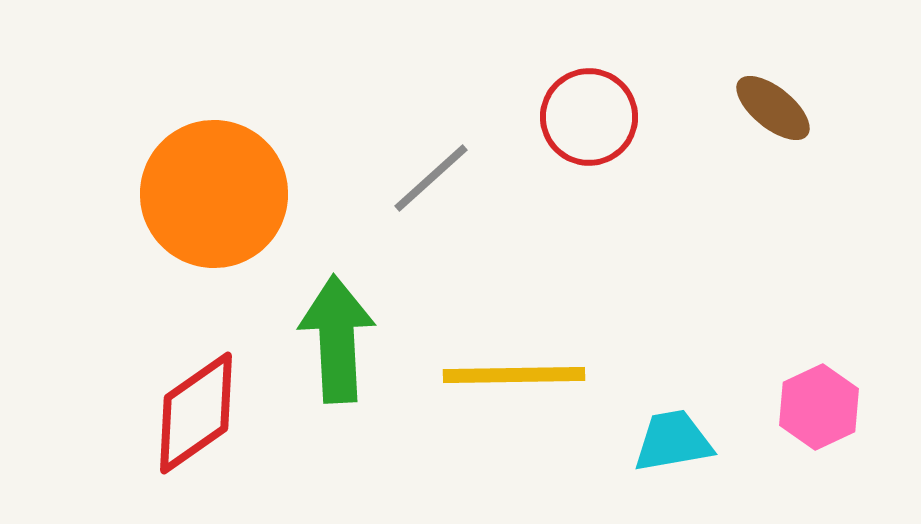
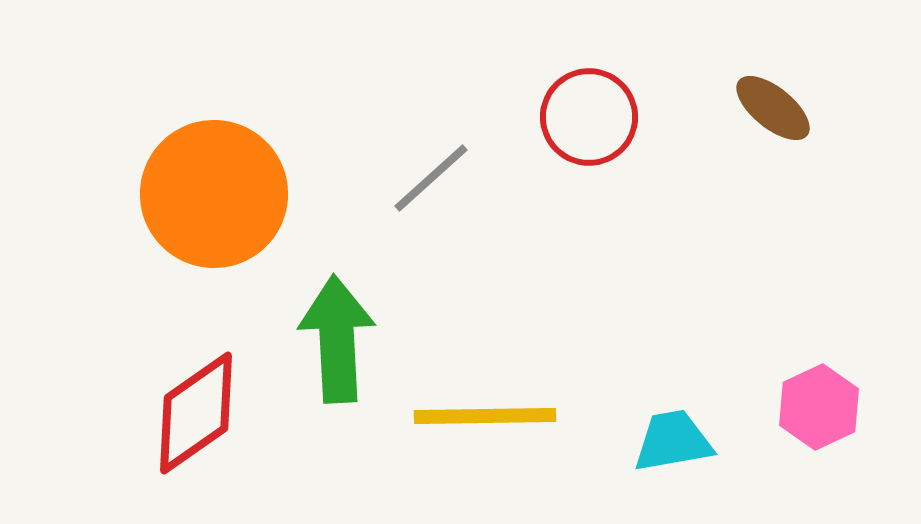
yellow line: moved 29 px left, 41 px down
